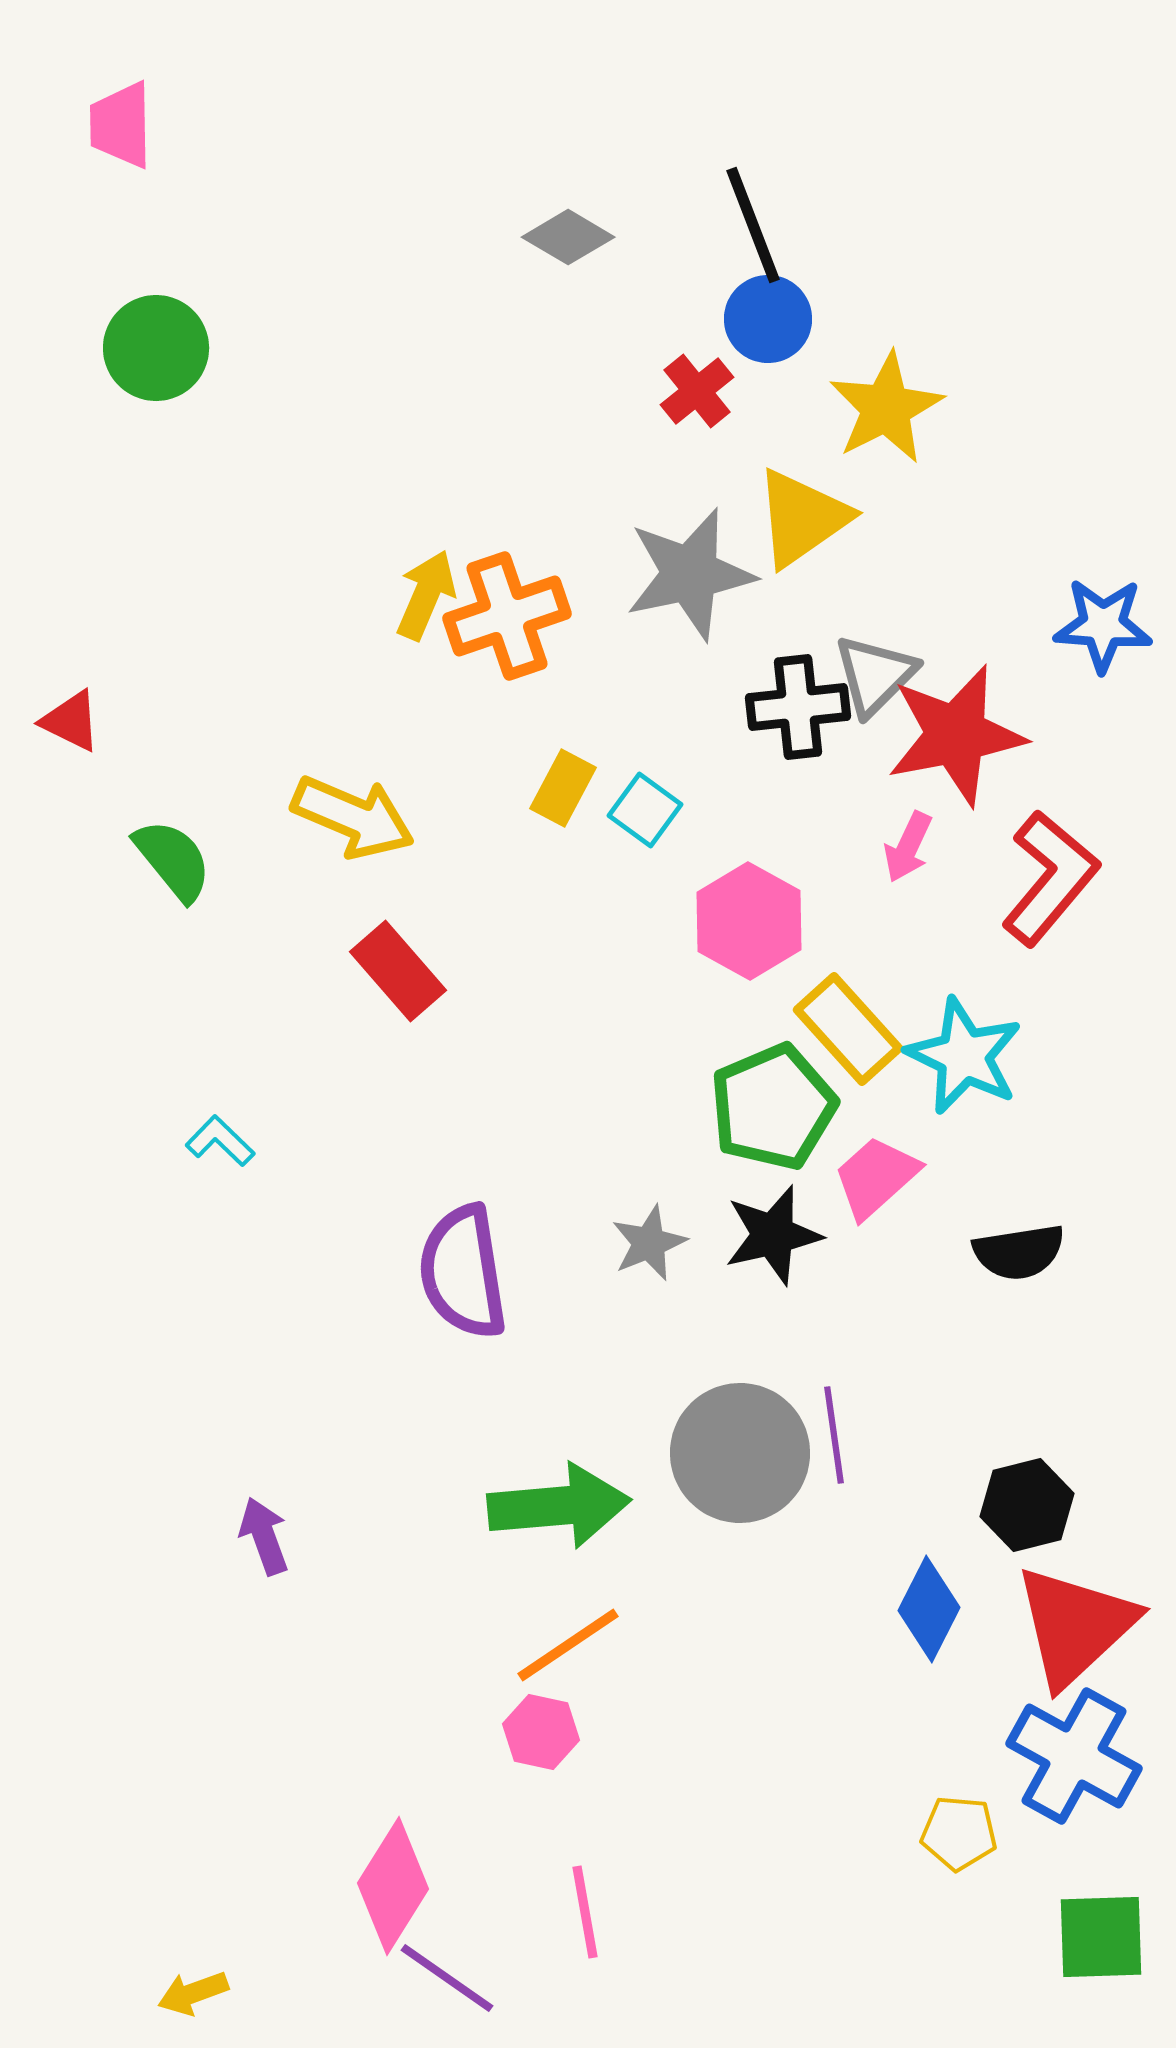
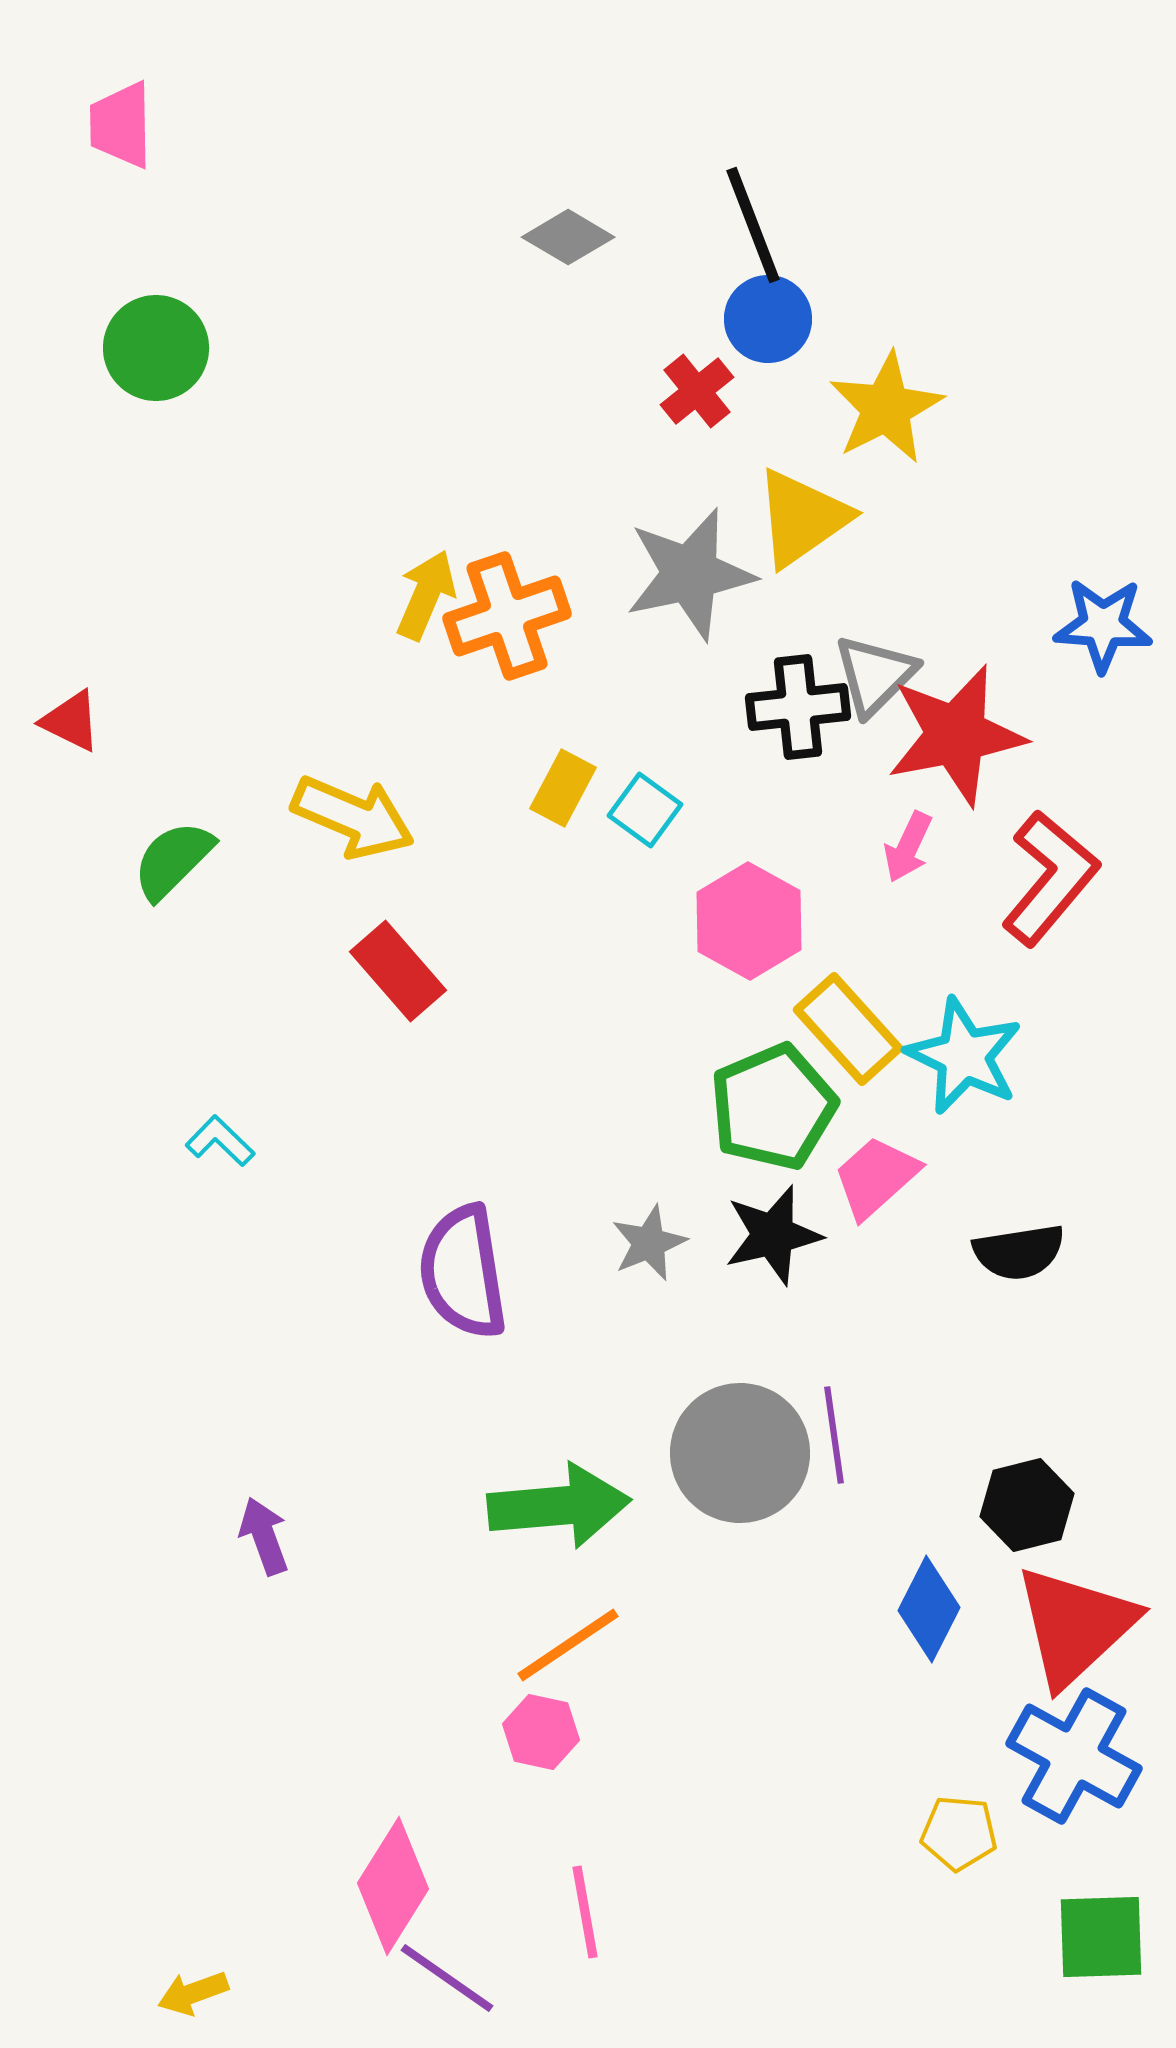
green semicircle at (173, 860): rotated 96 degrees counterclockwise
